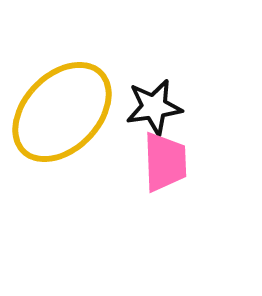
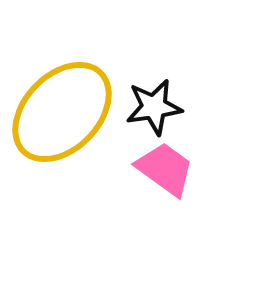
pink trapezoid: moved 7 px down; rotated 52 degrees counterclockwise
